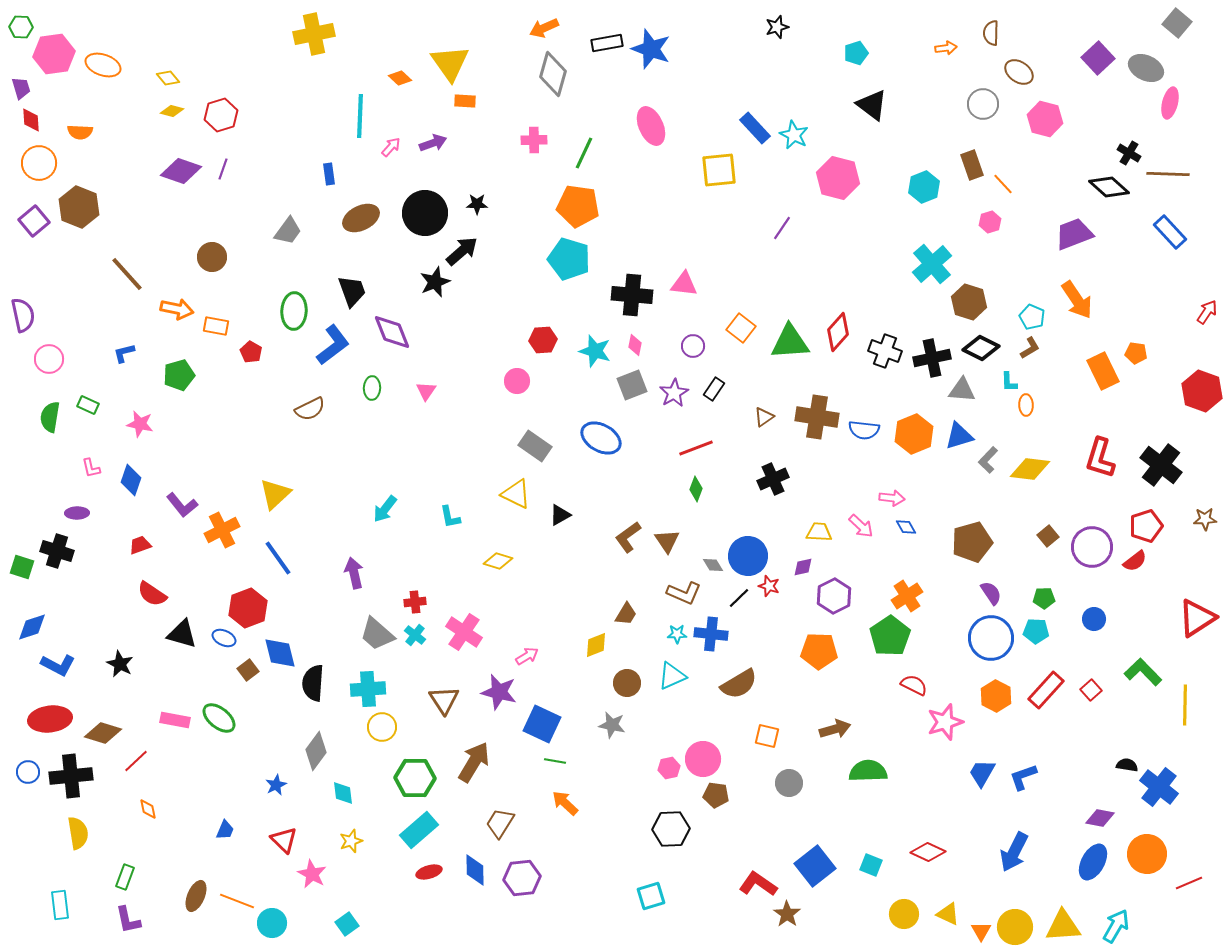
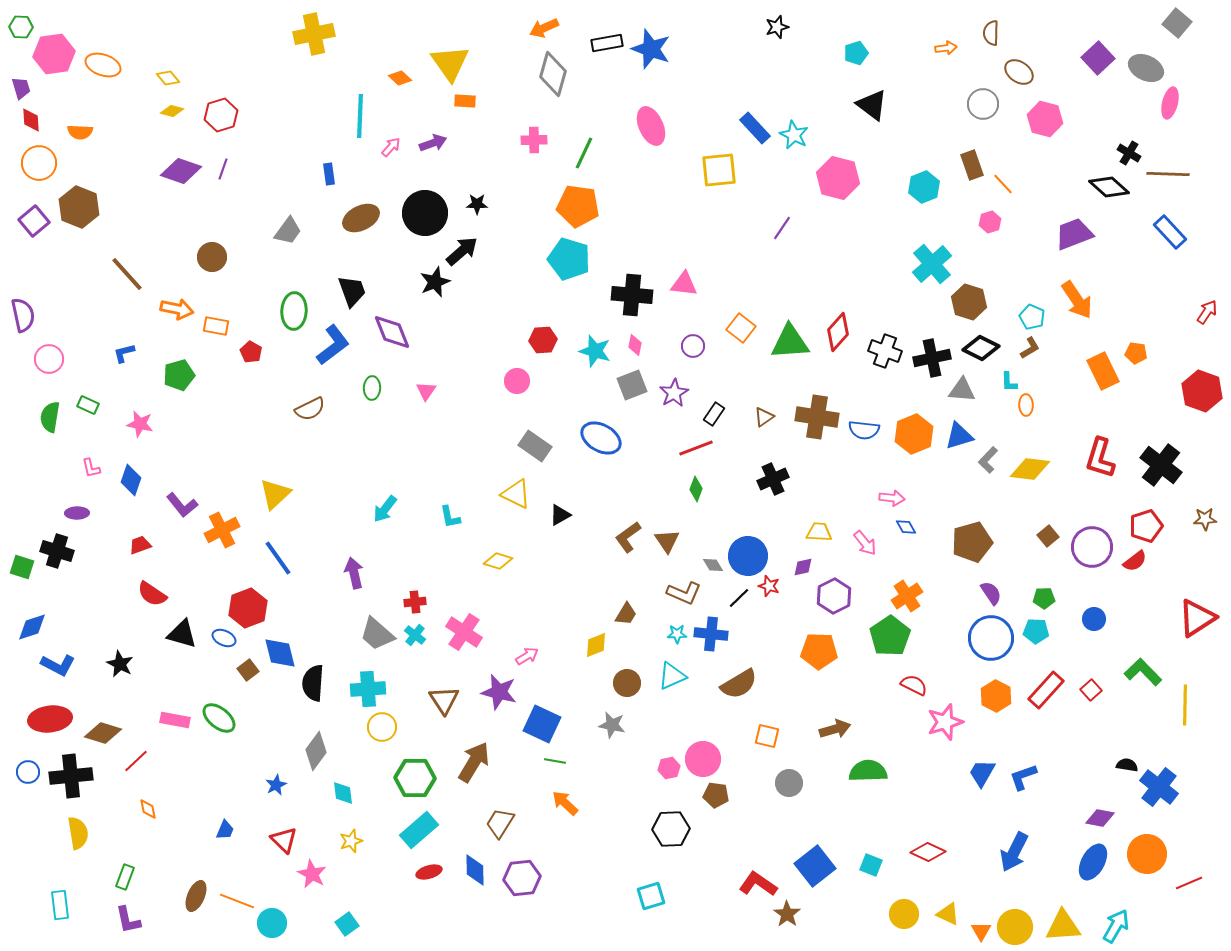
black rectangle at (714, 389): moved 25 px down
pink arrow at (861, 526): moved 4 px right, 17 px down; rotated 8 degrees clockwise
